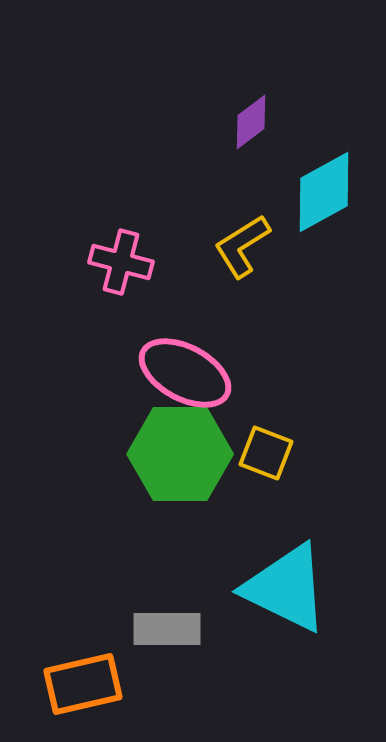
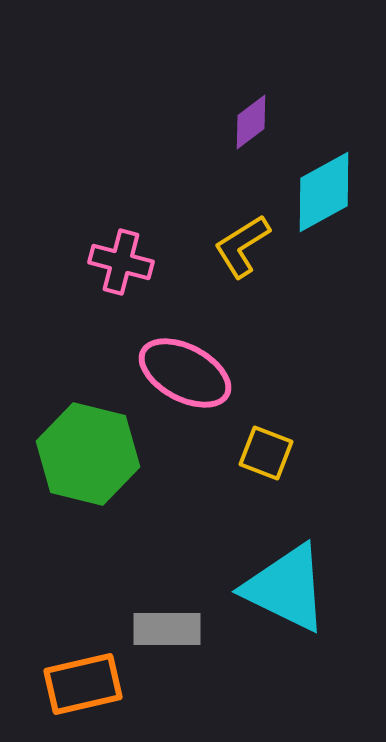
green hexagon: moved 92 px left; rotated 14 degrees clockwise
